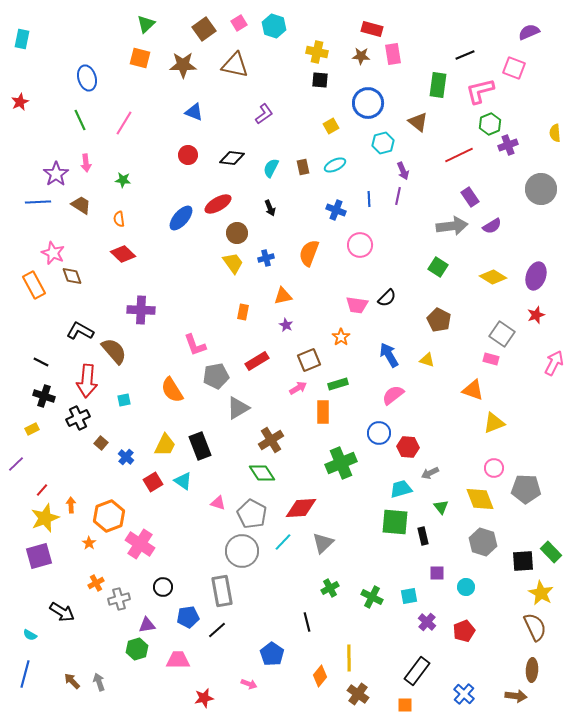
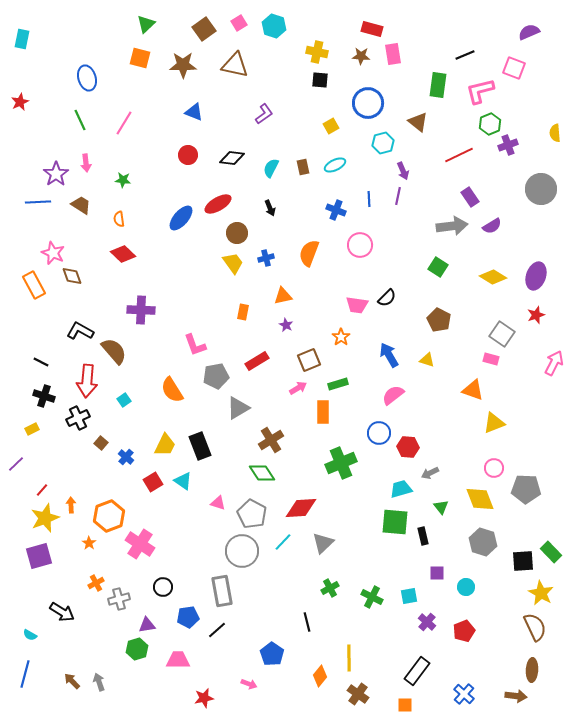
cyan square at (124, 400): rotated 24 degrees counterclockwise
